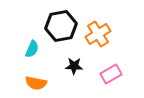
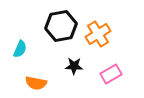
cyan semicircle: moved 12 px left
